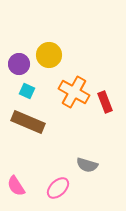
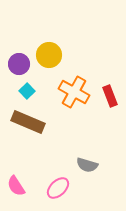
cyan square: rotated 21 degrees clockwise
red rectangle: moved 5 px right, 6 px up
